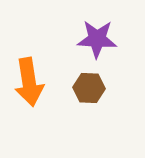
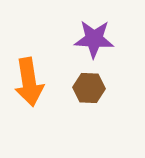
purple star: moved 3 px left
